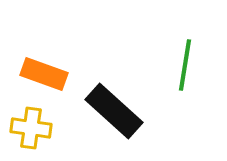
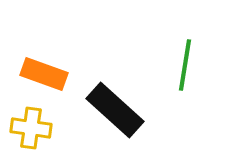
black rectangle: moved 1 px right, 1 px up
